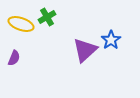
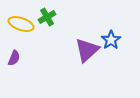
purple triangle: moved 2 px right
